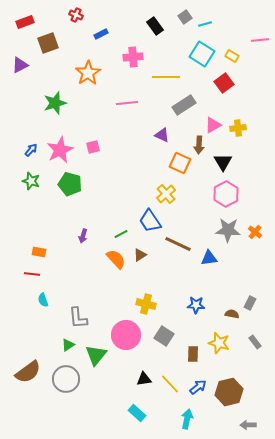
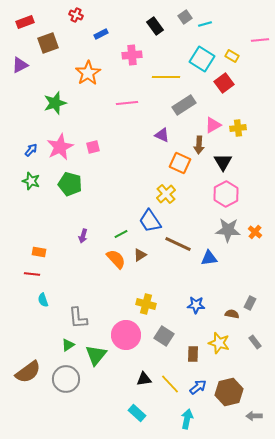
cyan square at (202, 54): moved 5 px down
pink cross at (133, 57): moved 1 px left, 2 px up
pink star at (60, 150): moved 3 px up
gray arrow at (248, 425): moved 6 px right, 9 px up
